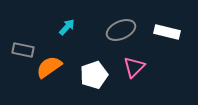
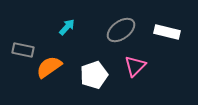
gray ellipse: rotated 12 degrees counterclockwise
pink triangle: moved 1 px right, 1 px up
